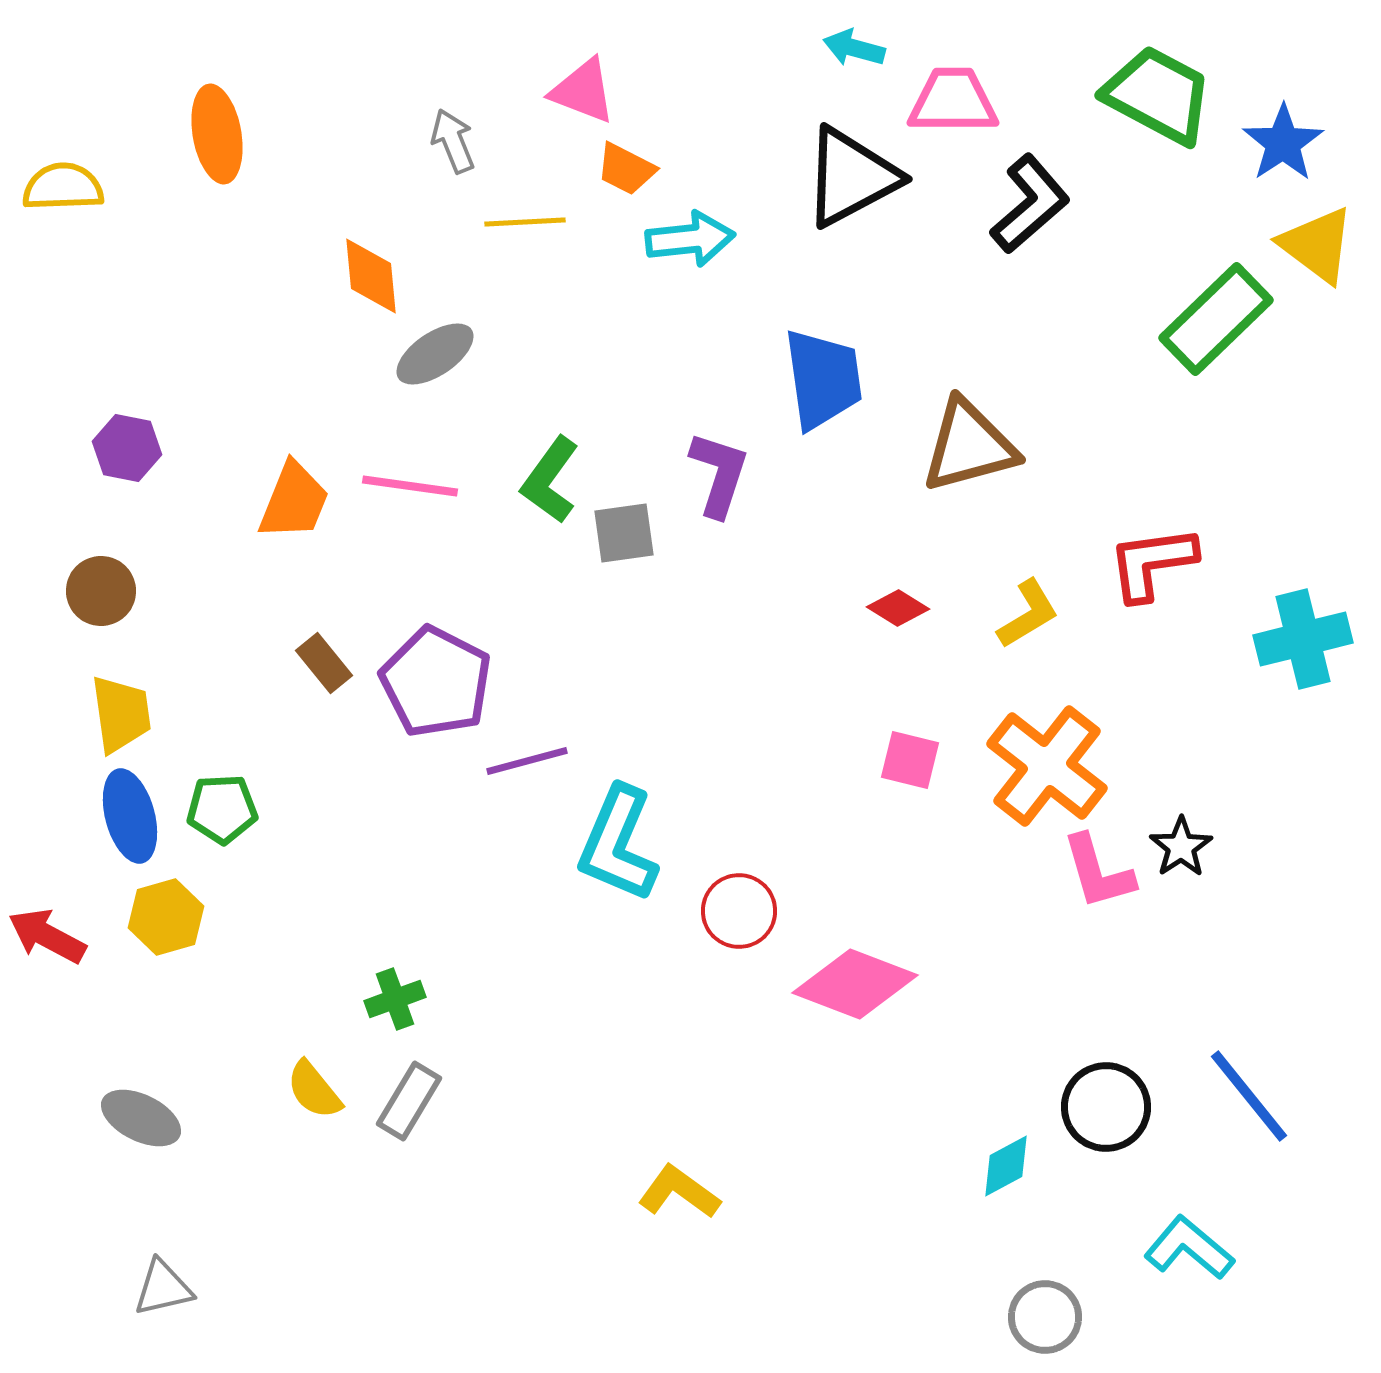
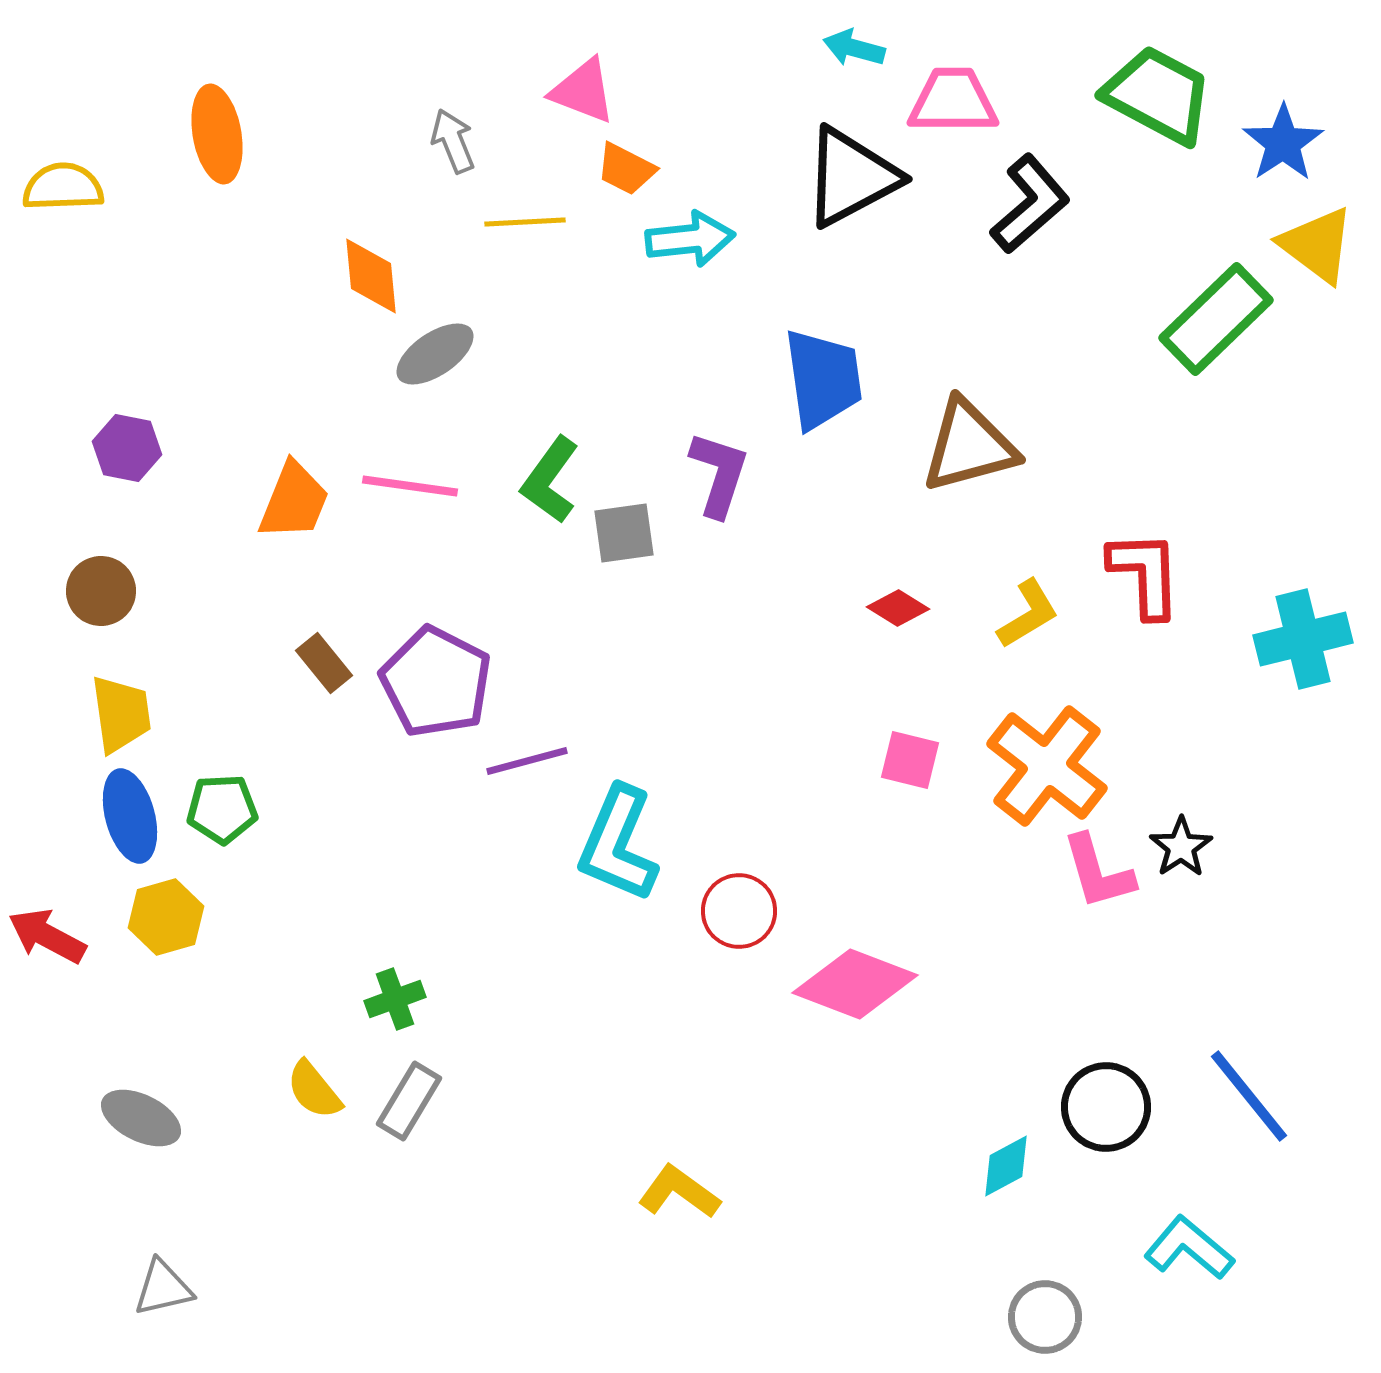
red L-shape at (1152, 563): moved 7 px left, 11 px down; rotated 96 degrees clockwise
